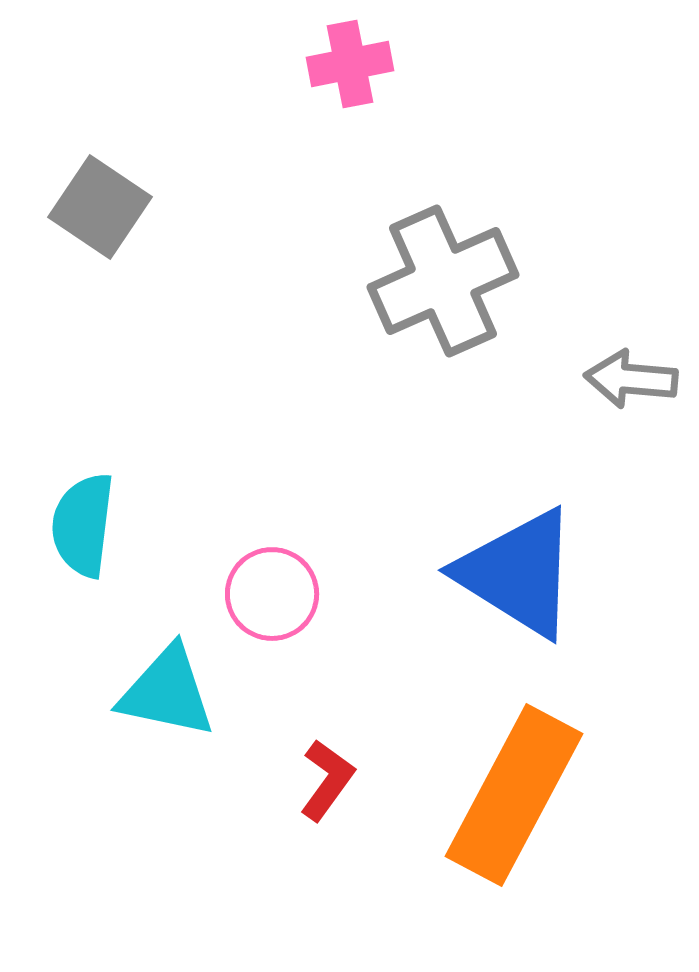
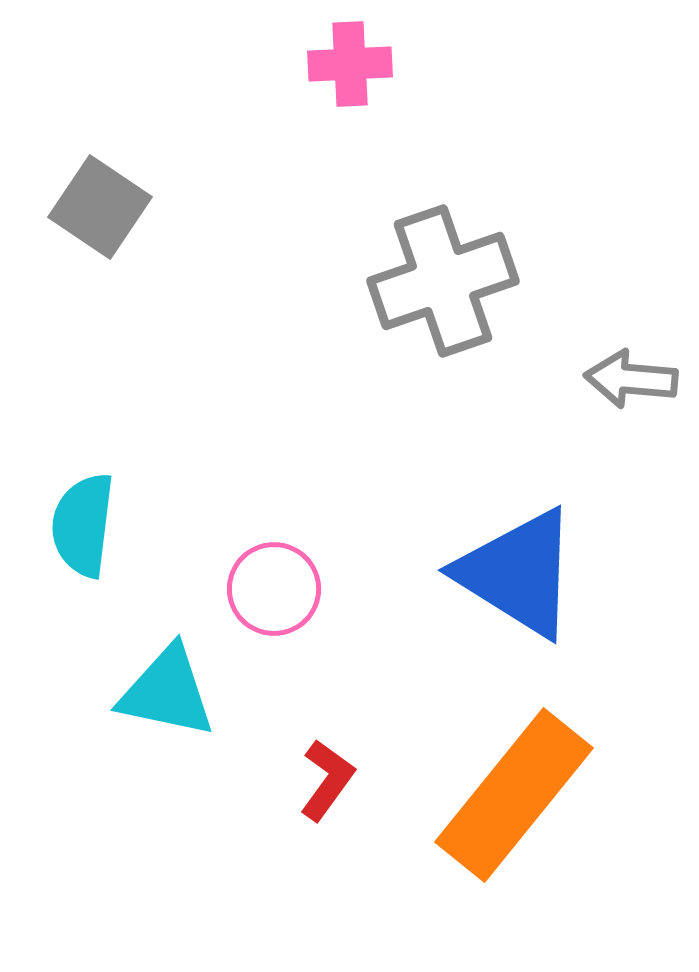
pink cross: rotated 8 degrees clockwise
gray cross: rotated 5 degrees clockwise
pink circle: moved 2 px right, 5 px up
orange rectangle: rotated 11 degrees clockwise
